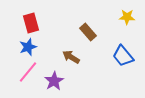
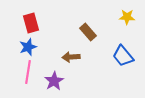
brown arrow: rotated 36 degrees counterclockwise
pink line: rotated 30 degrees counterclockwise
